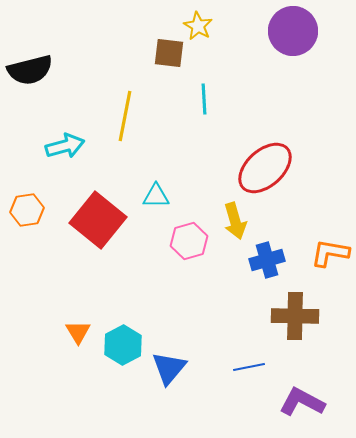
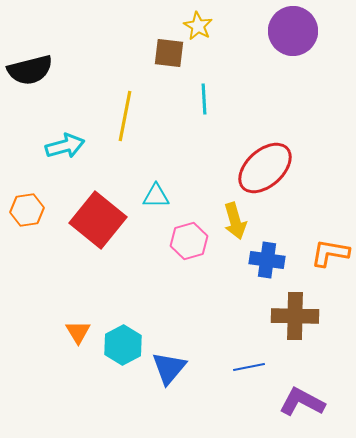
blue cross: rotated 24 degrees clockwise
